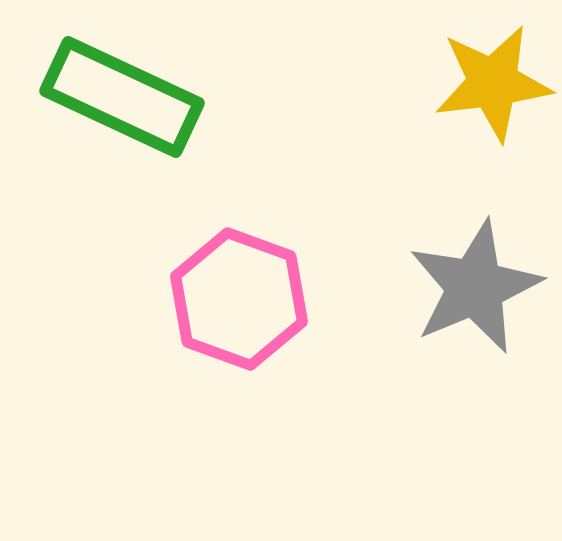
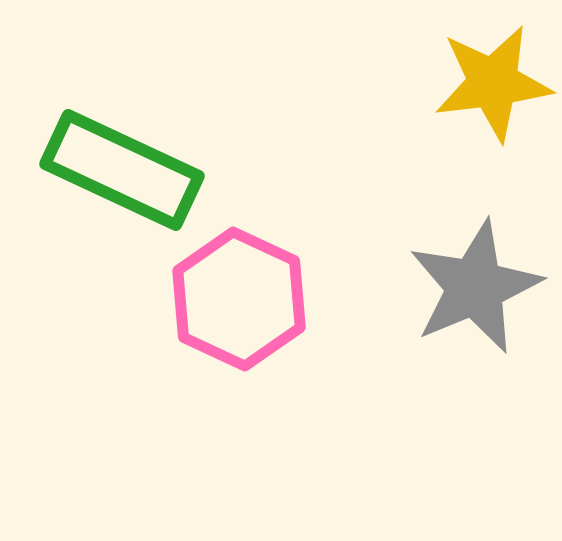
green rectangle: moved 73 px down
pink hexagon: rotated 5 degrees clockwise
